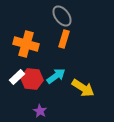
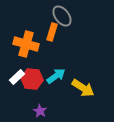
orange rectangle: moved 12 px left, 7 px up
